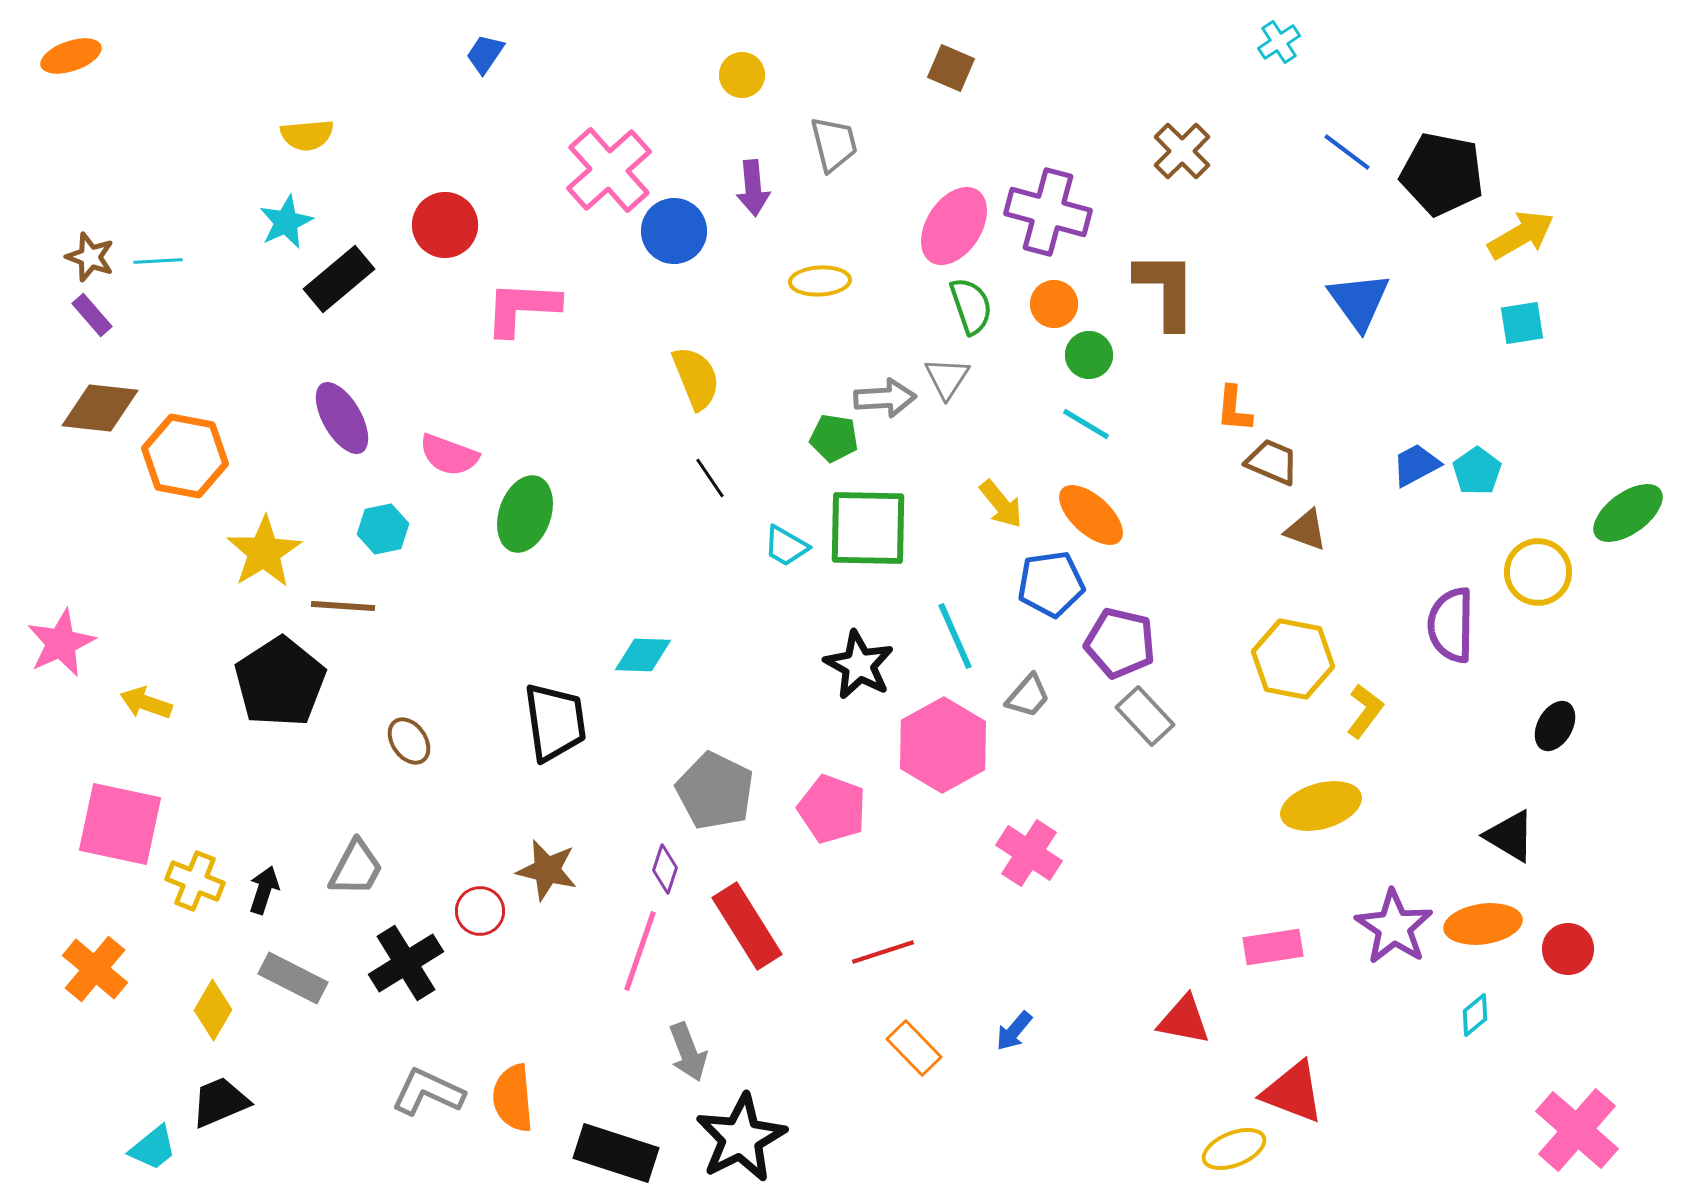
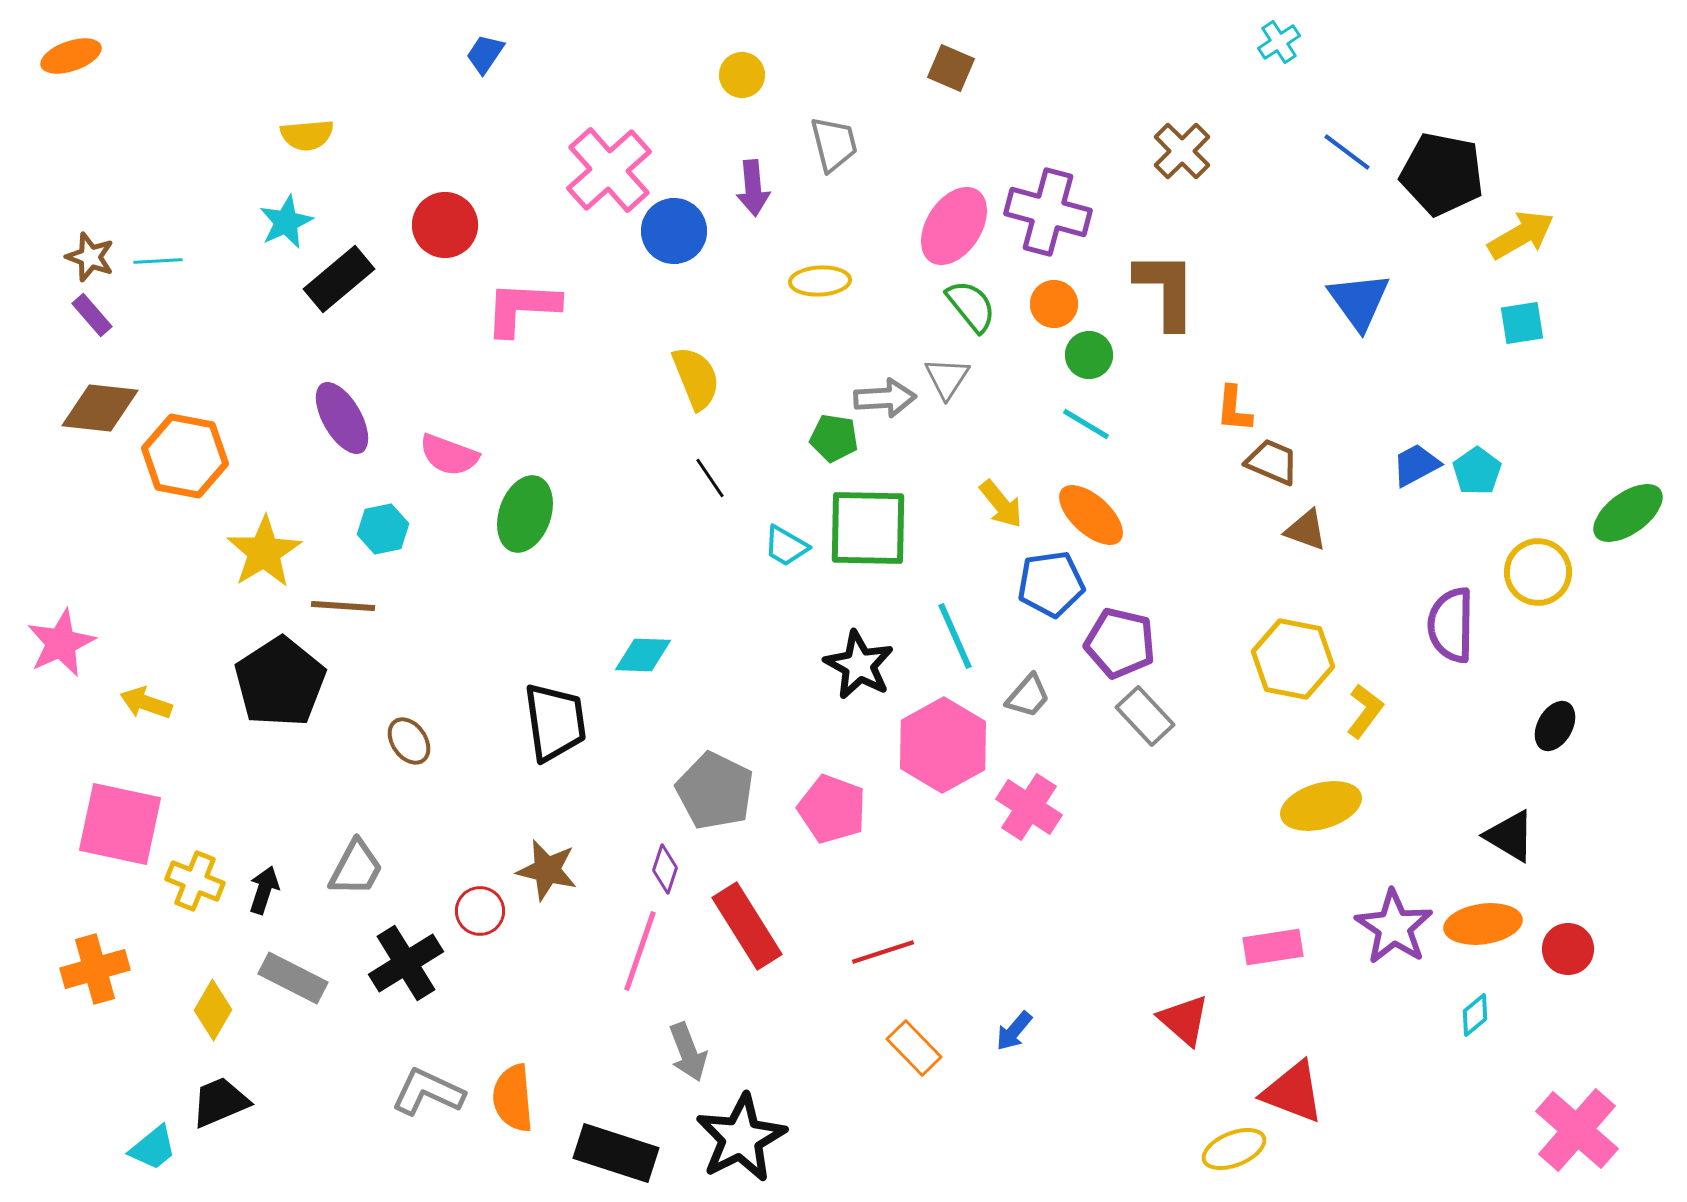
green semicircle at (971, 306): rotated 20 degrees counterclockwise
pink cross at (1029, 853): moved 46 px up
orange cross at (95, 969): rotated 34 degrees clockwise
red triangle at (1184, 1020): rotated 30 degrees clockwise
